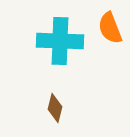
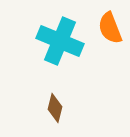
cyan cross: rotated 21 degrees clockwise
